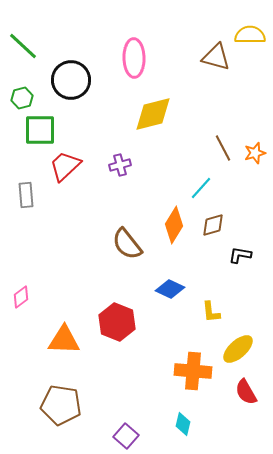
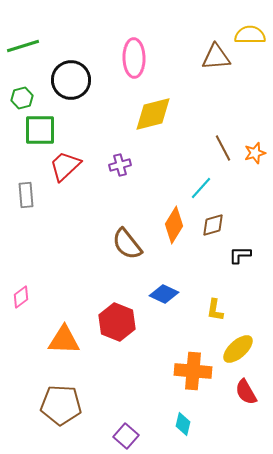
green line: rotated 60 degrees counterclockwise
brown triangle: rotated 20 degrees counterclockwise
black L-shape: rotated 10 degrees counterclockwise
blue diamond: moved 6 px left, 5 px down
yellow L-shape: moved 4 px right, 2 px up; rotated 15 degrees clockwise
brown pentagon: rotated 6 degrees counterclockwise
